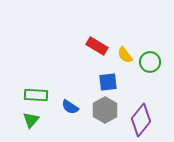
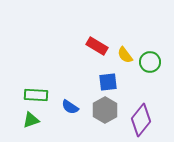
green triangle: rotated 30 degrees clockwise
